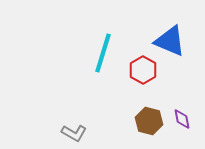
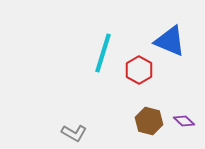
red hexagon: moved 4 px left
purple diamond: moved 2 px right, 2 px down; rotated 35 degrees counterclockwise
